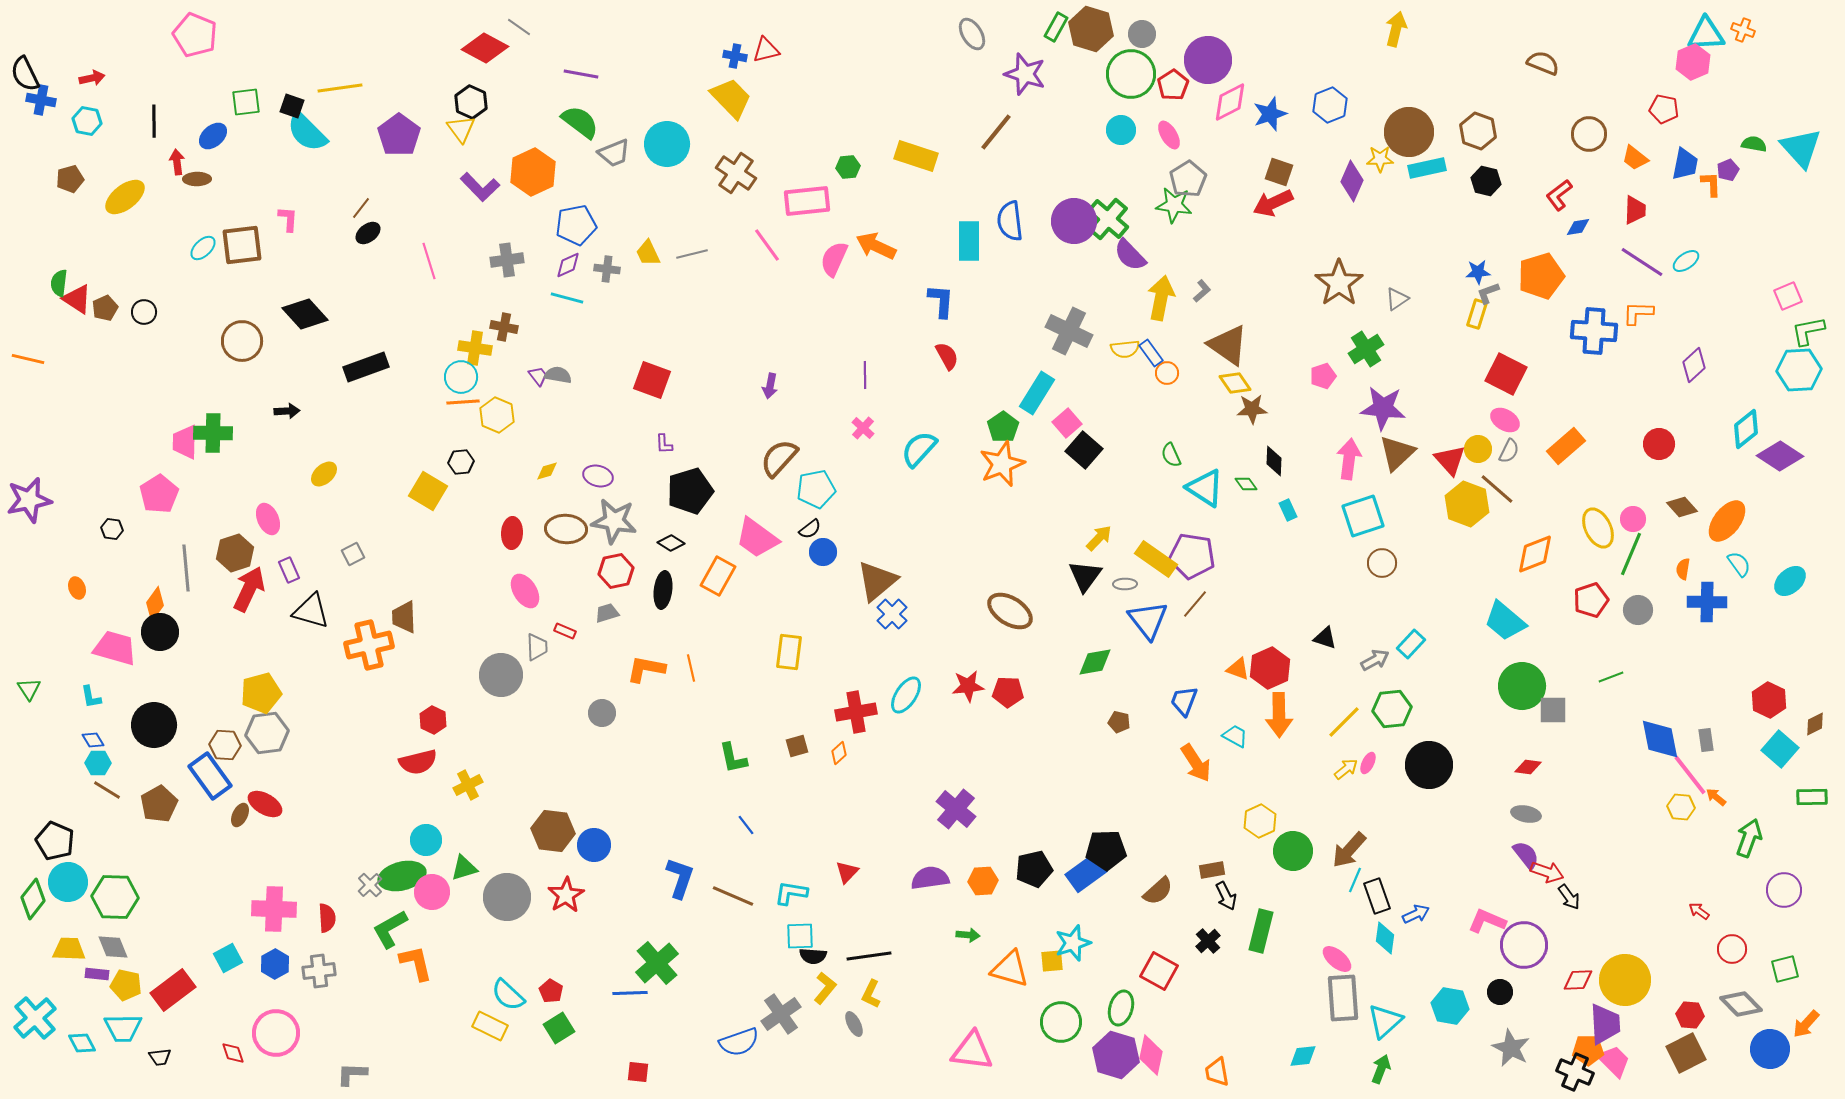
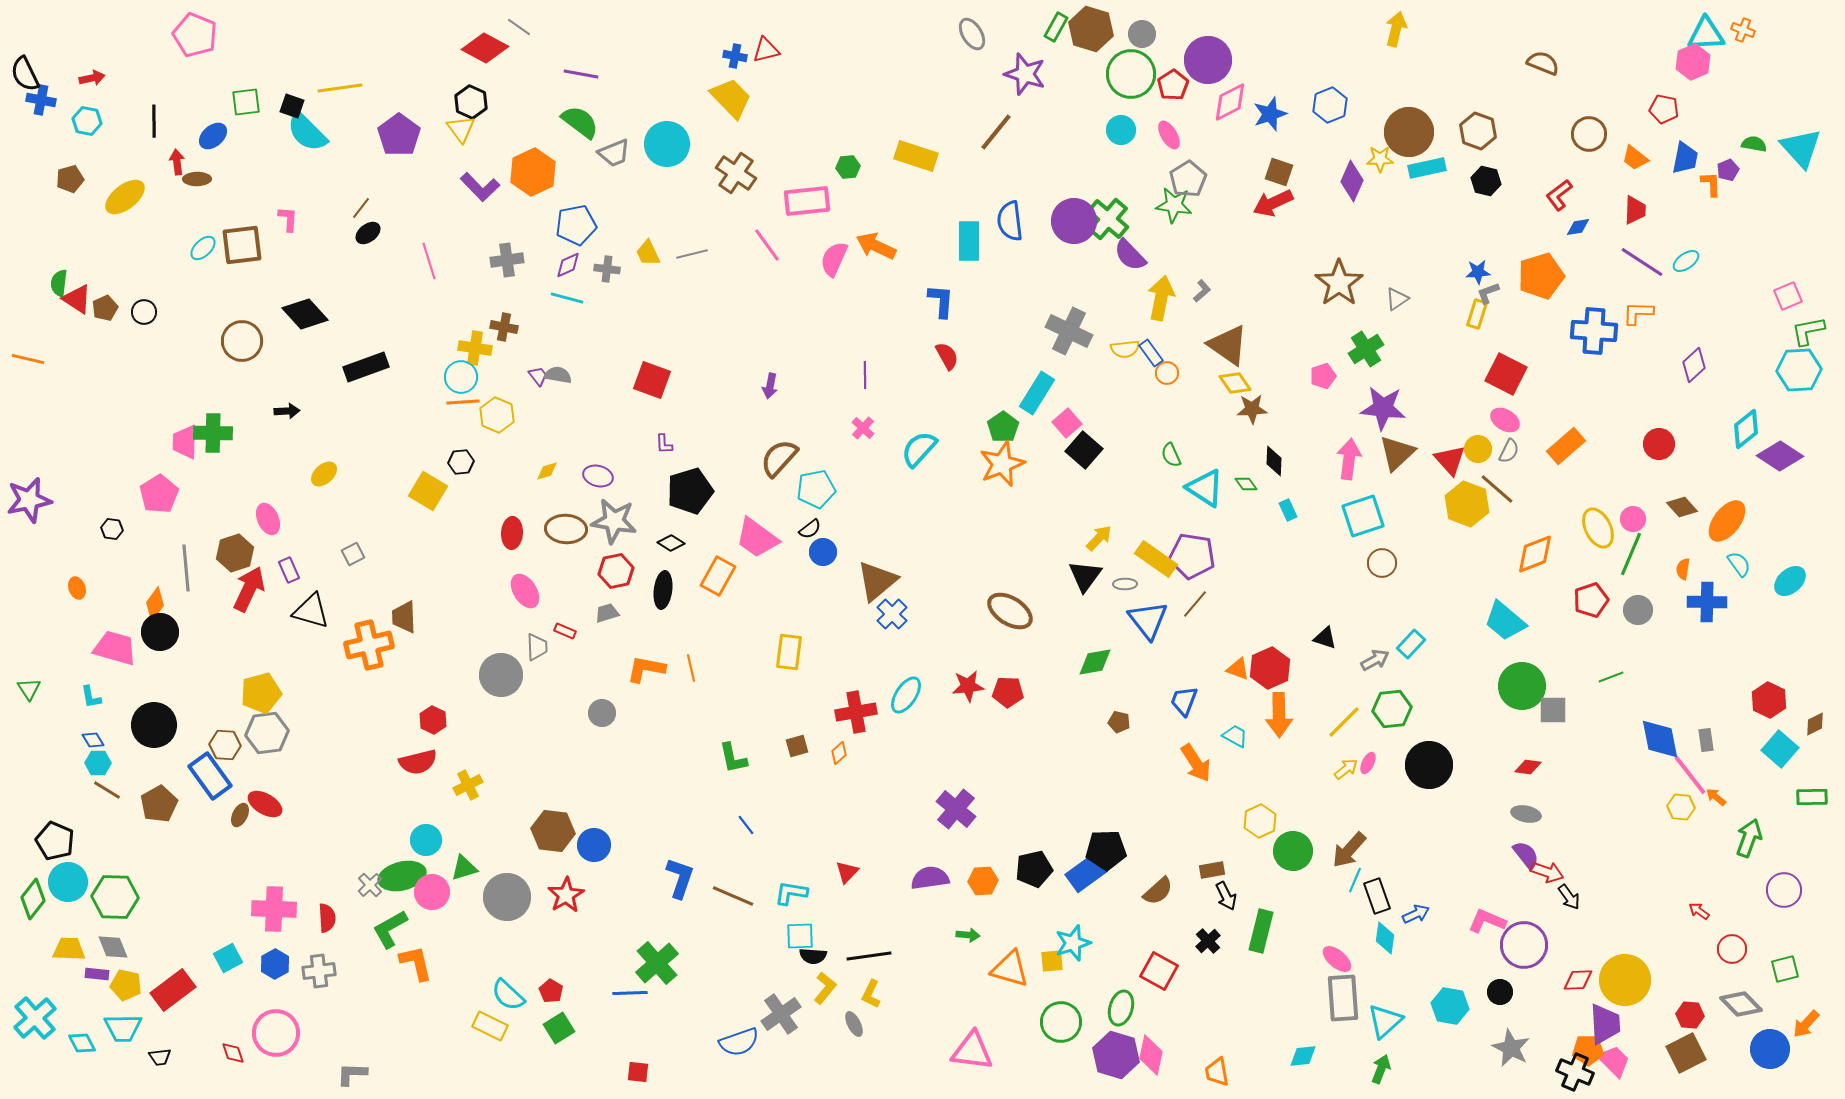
blue trapezoid at (1685, 164): moved 6 px up
